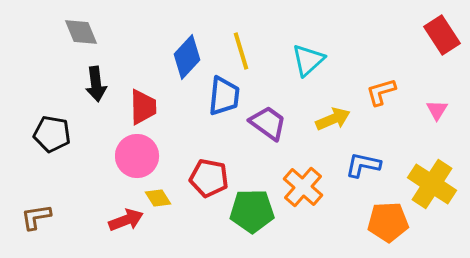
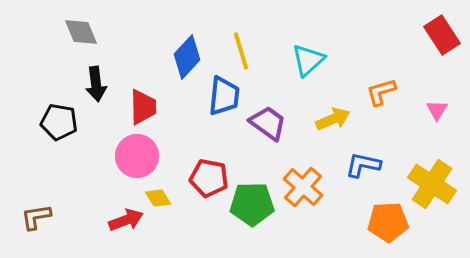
black pentagon: moved 7 px right, 12 px up
green pentagon: moved 7 px up
